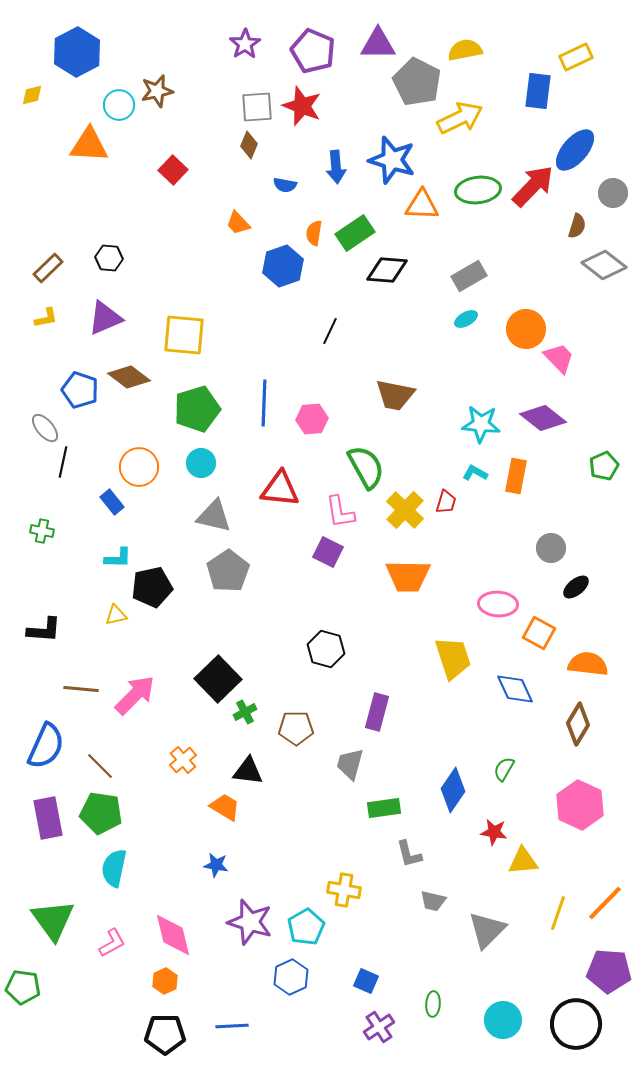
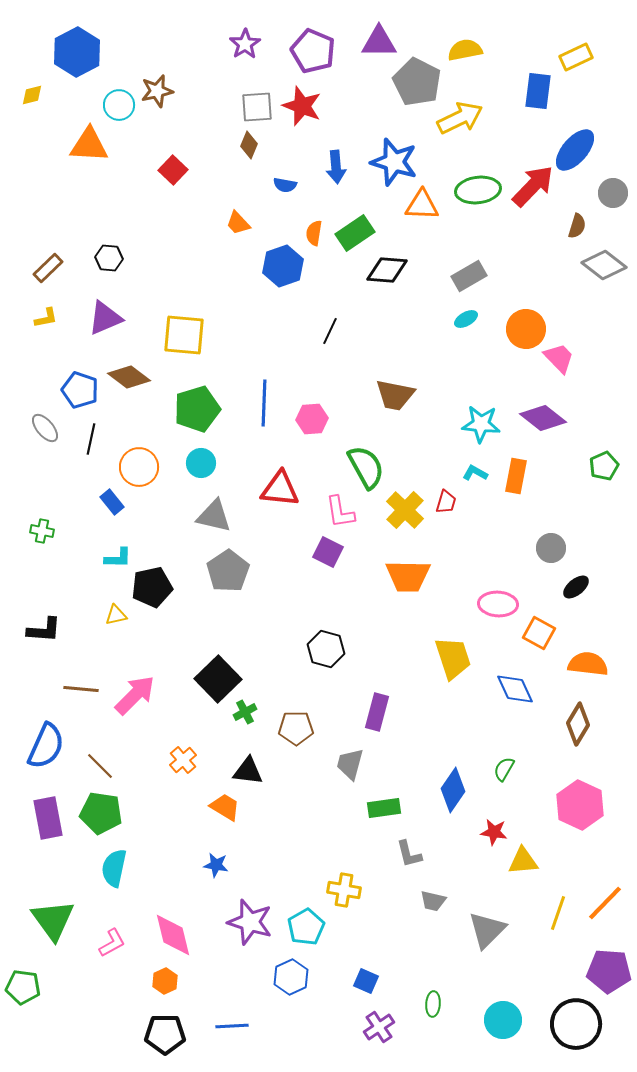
purple triangle at (378, 44): moved 1 px right, 2 px up
blue star at (392, 160): moved 2 px right, 2 px down
black line at (63, 462): moved 28 px right, 23 px up
